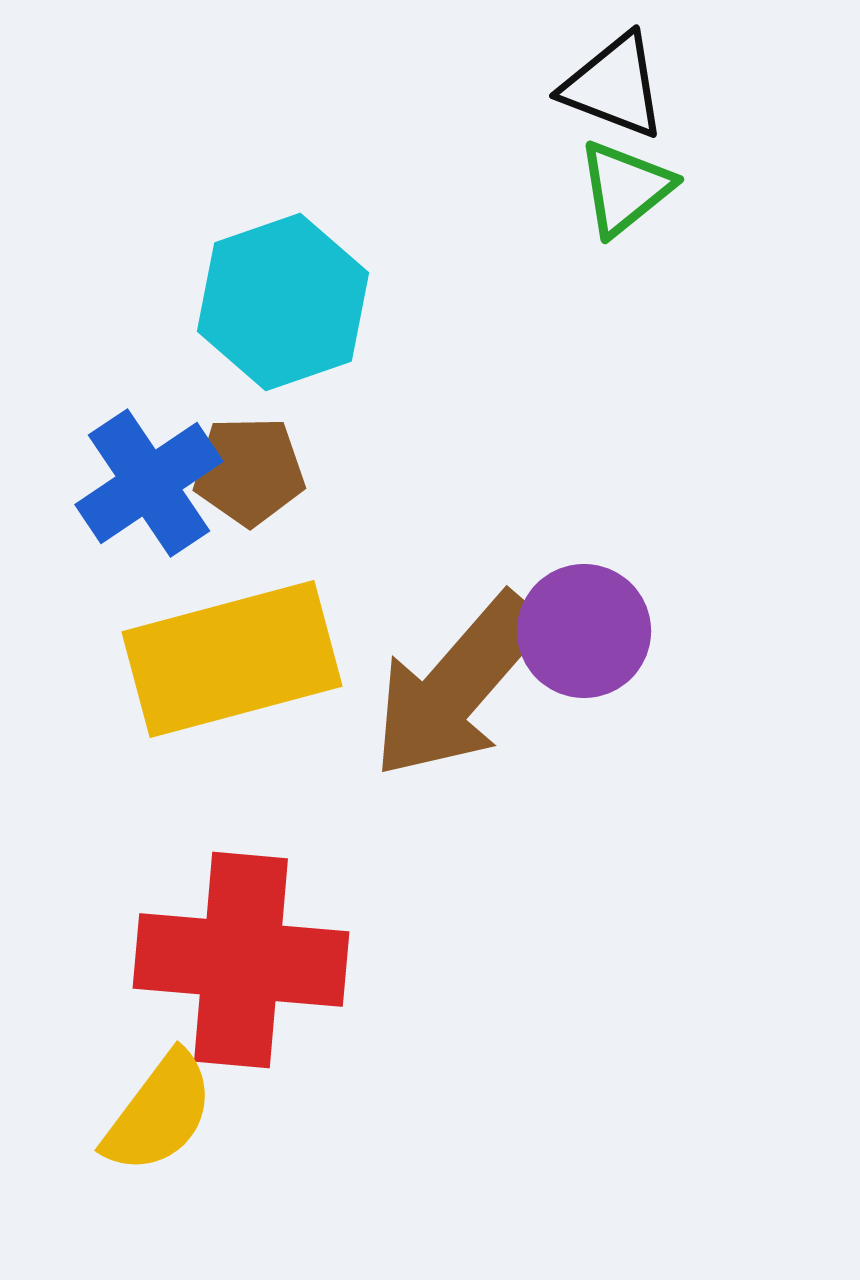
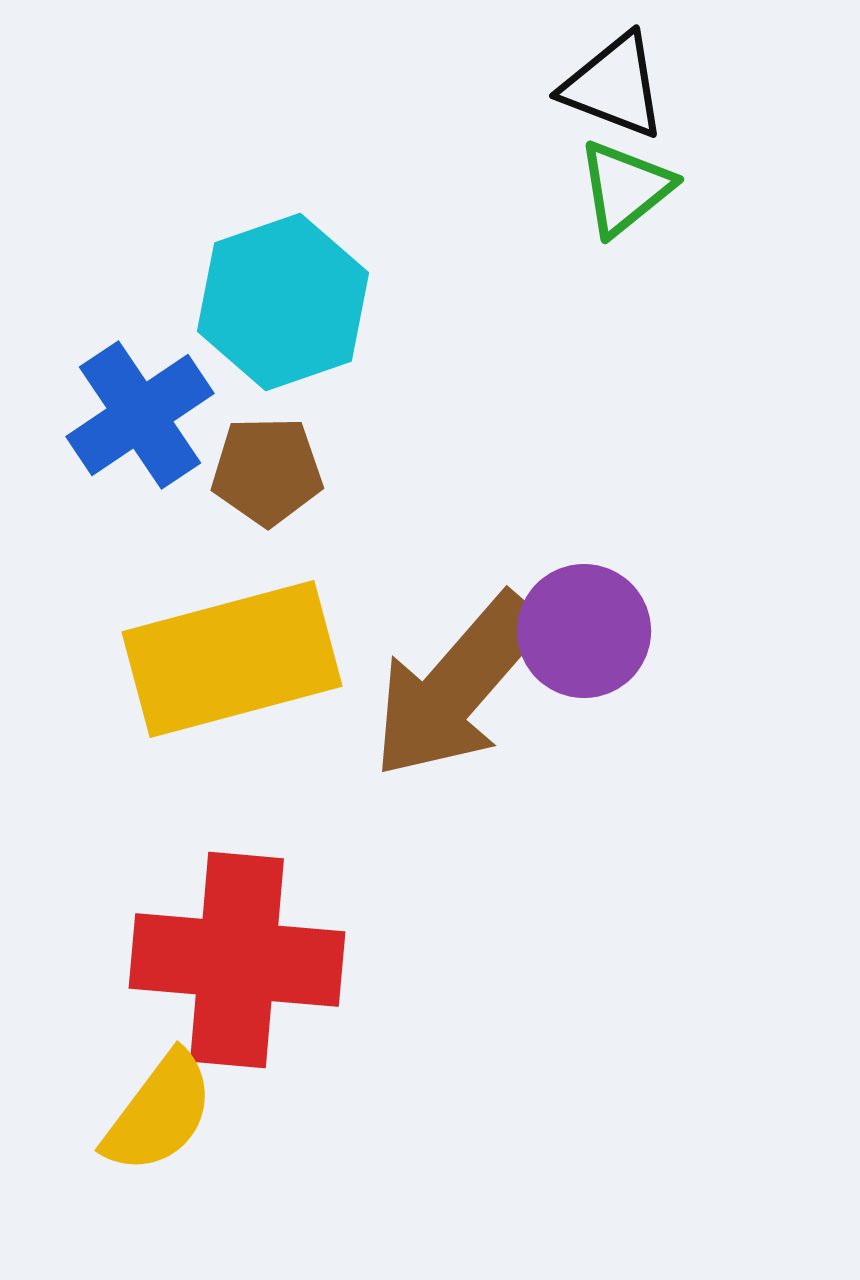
brown pentagon: moved 18 px right
blue cross: moved 9 px left, 68 px up
red cross: moved 4 px left
